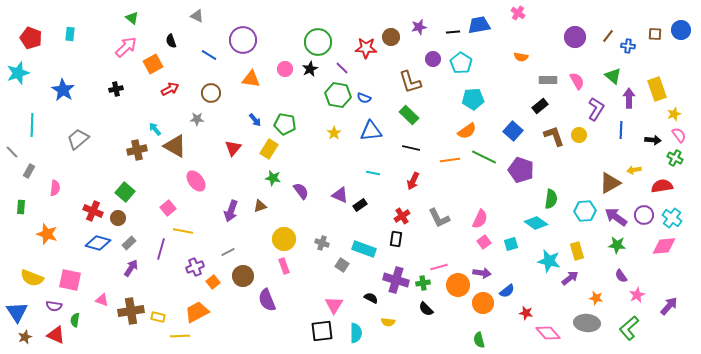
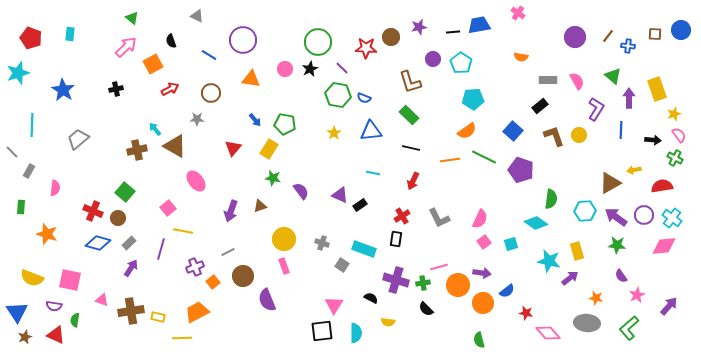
yellow line at (180, 336): moved 2 px right, 2 px down
